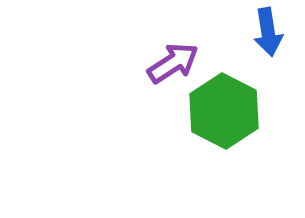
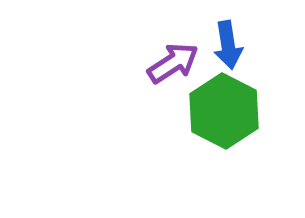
blue arrow: moved 40 px left, 13 px down
